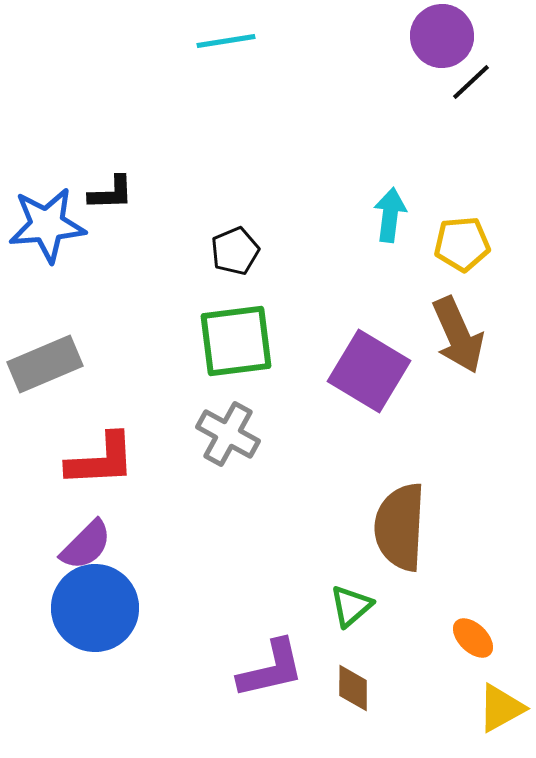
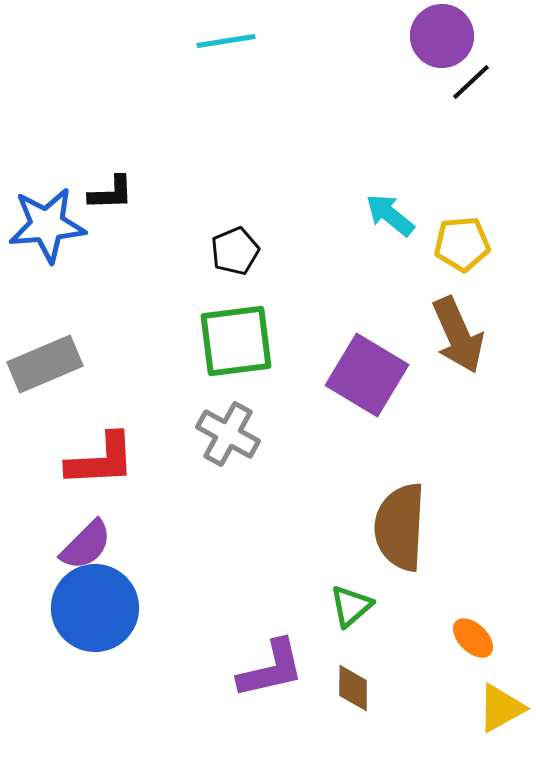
cyan arrow: rotated 58 degrees counterclockwise
purple square: moved 2 px left, 4 px down
